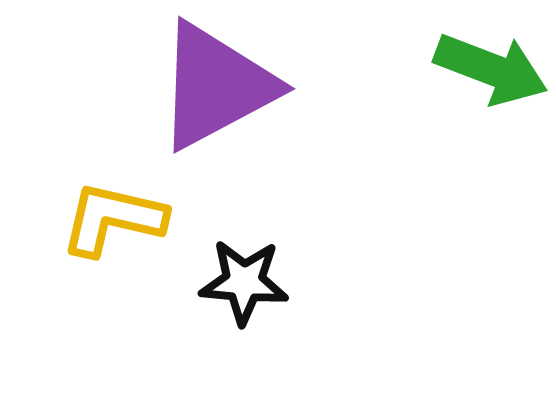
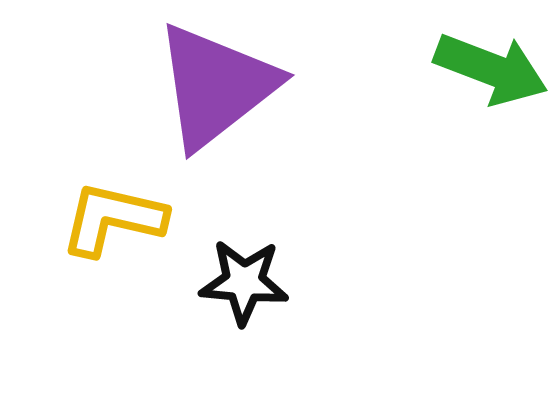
purple triangle: rotated 10 degrees counterclockwise
